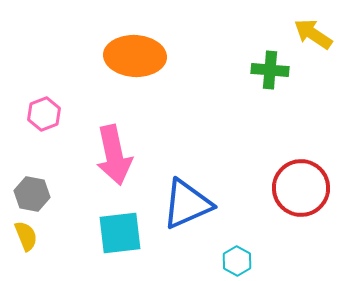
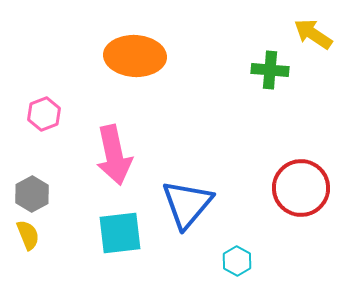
gray hexagon: rotated 20 degrees clockwise
blue triangle: rotated 26 degrees counterclockwise
yellow semicircle: moved 2 px right, 1 px up
